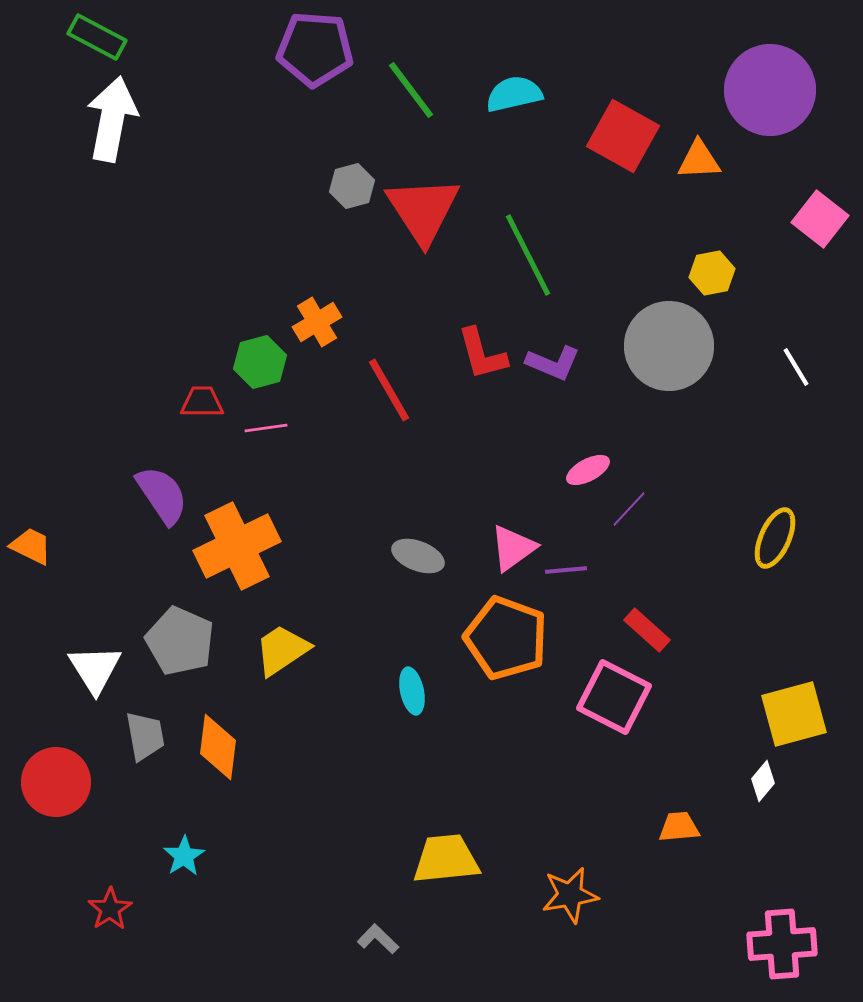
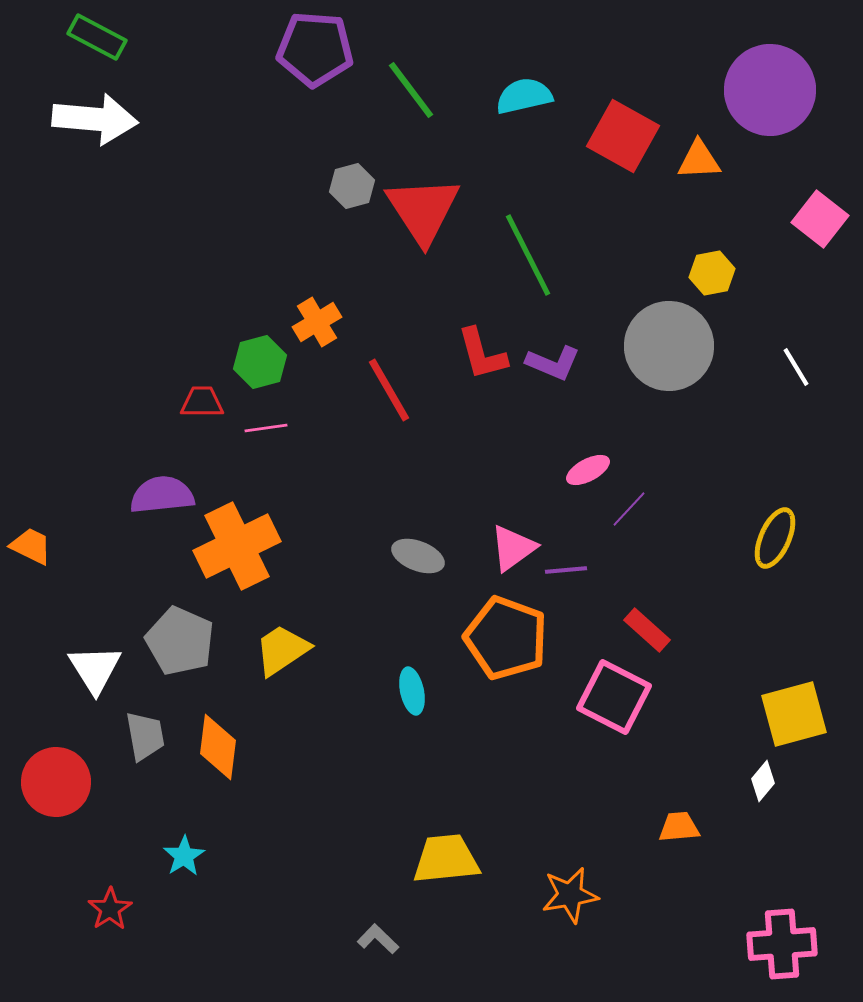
cyan semicircle at (514, 94): moved 10 px right, 2 px down
white arrow at (112, 119): moved 17 px left; rotated 84 degrees clockwise
purple semicircle at (162, 495): rotated 62 degrees counterclockwise
